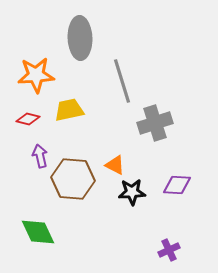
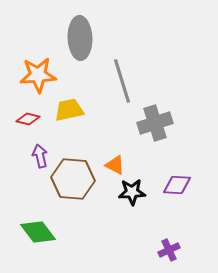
orange star: moved 2 px right
green diamond: rotated 12 degrees counterclockwise
